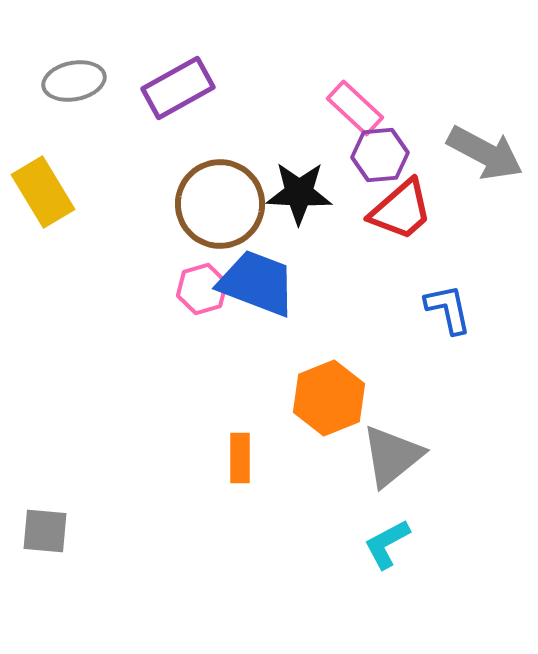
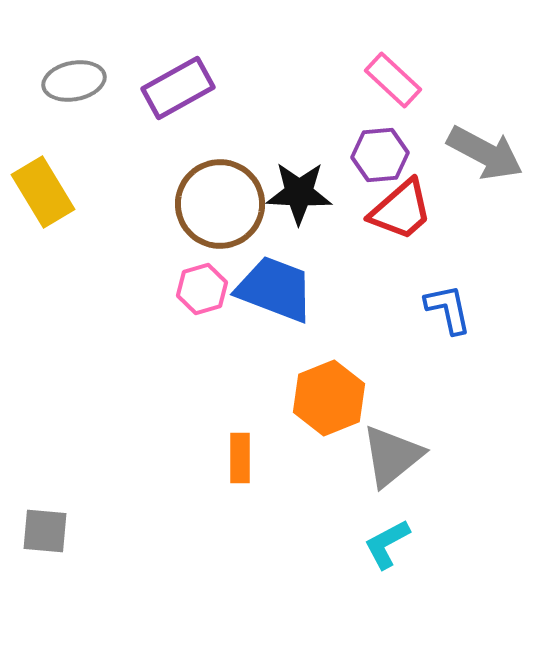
pink rectangle: moved 38 px right, 28 px up
blue trapezoid: moved 18 px right, 6 px down
